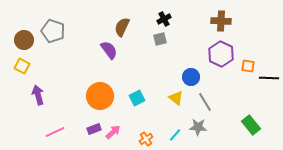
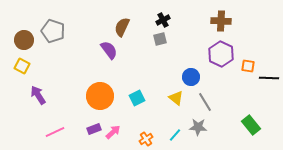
black cross: moved 1 px left, 1 px down
purple arrow: rotated 18 degrees counterclockwise
